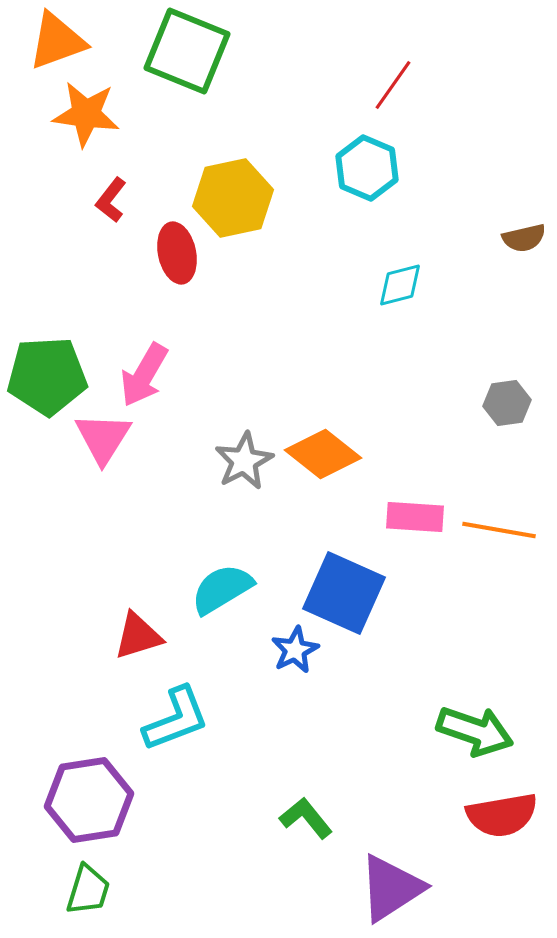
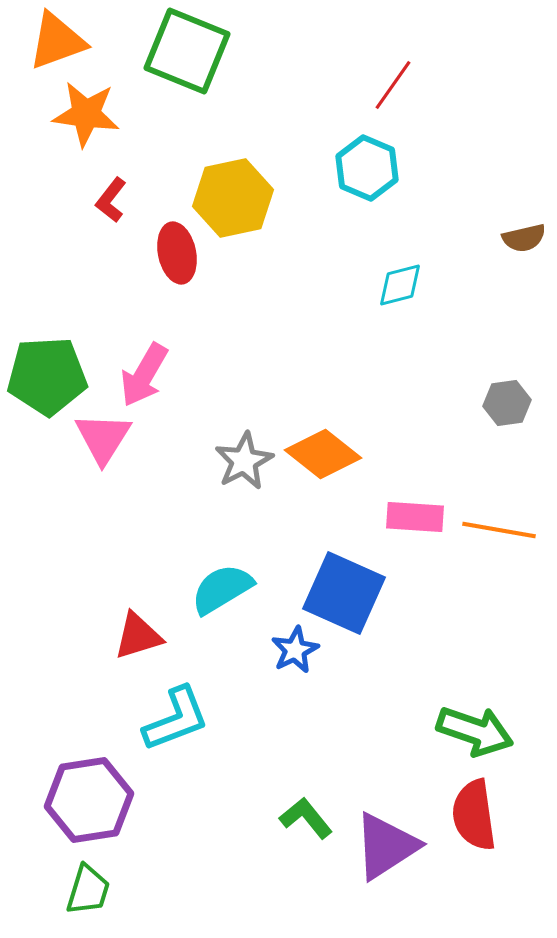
red semicircle: moved 28 px left; rotated 92 degrees clockwise
purple triangle: moved 5 px left, 42 px up
